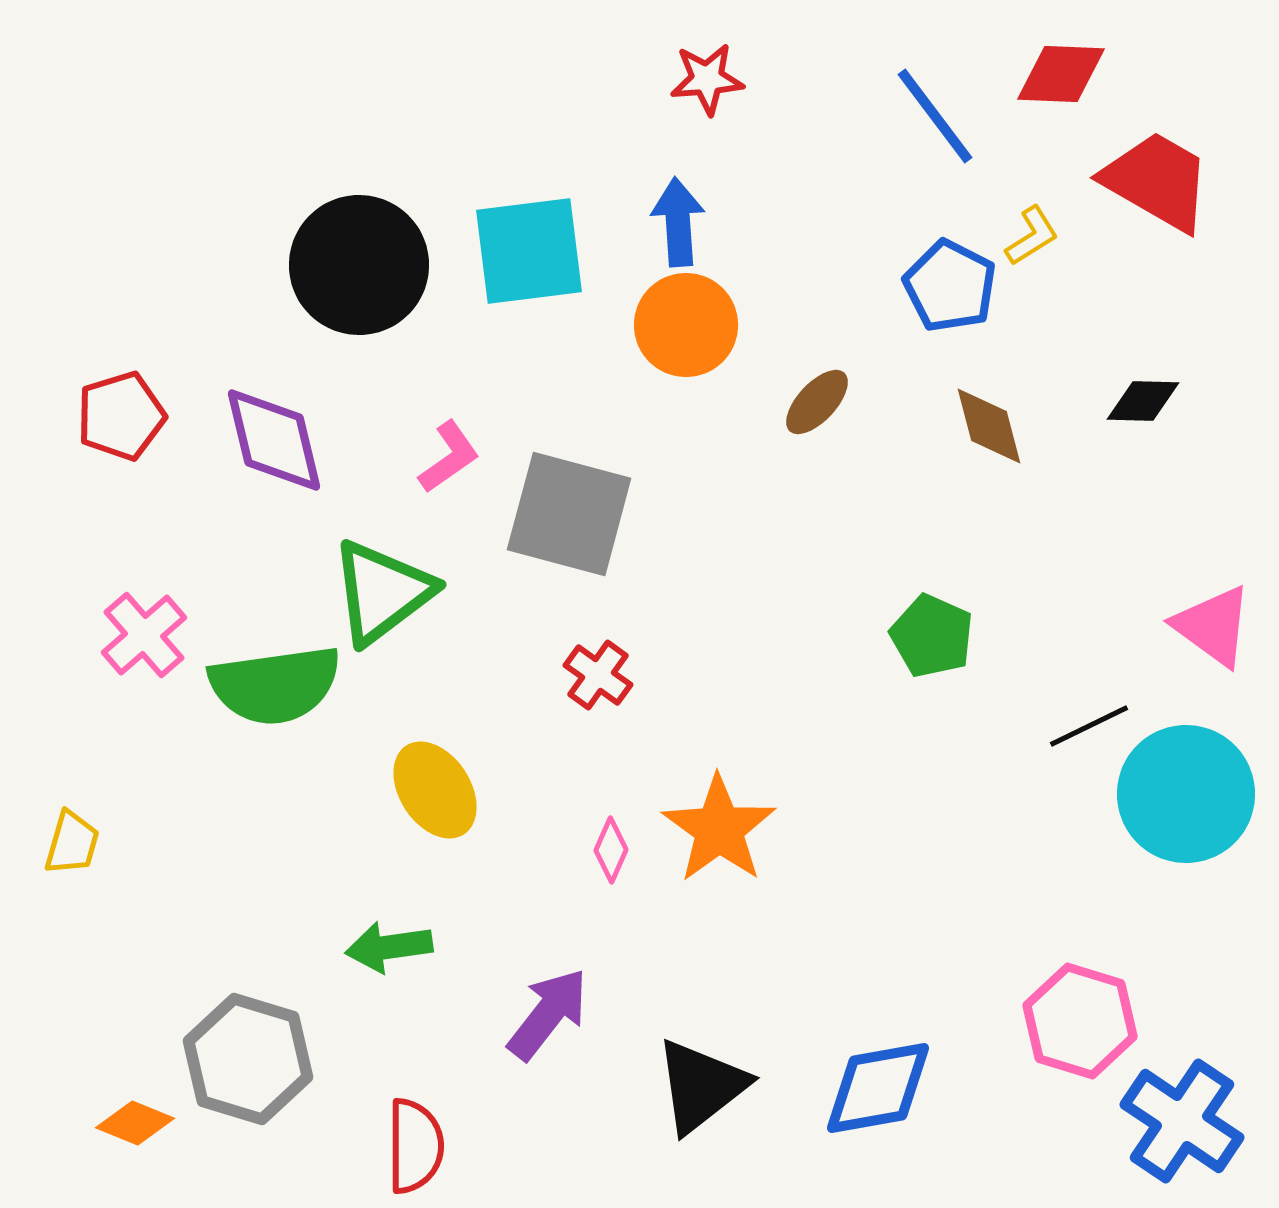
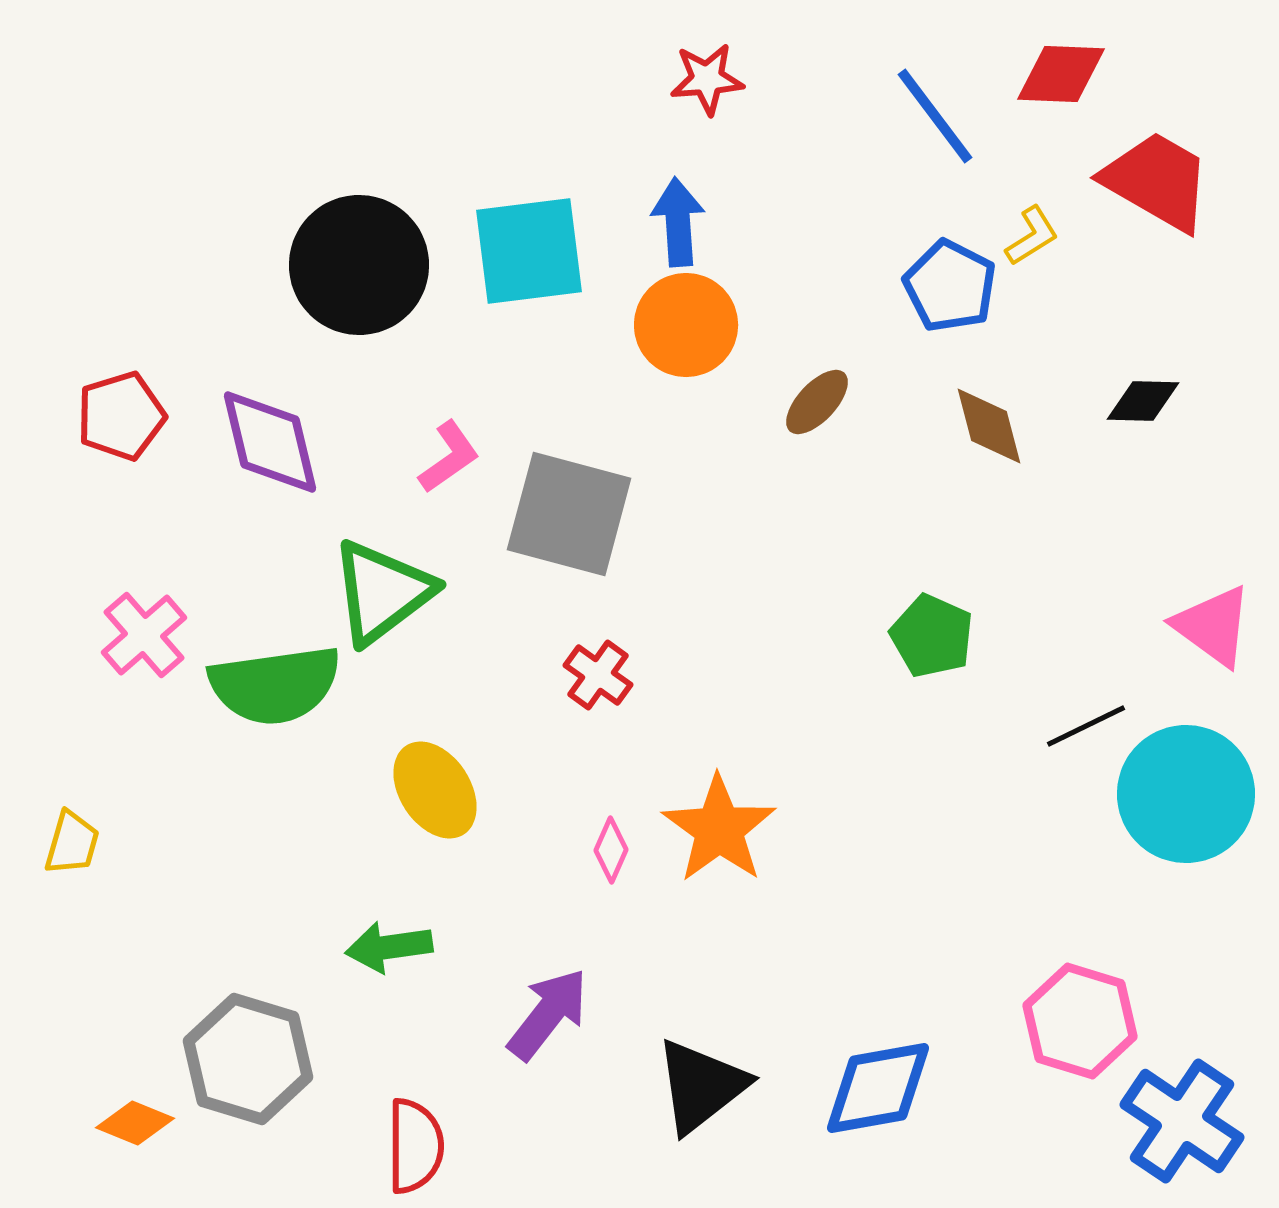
purple diamond: moved 4 px left, 2 px down
black line: moved 3 px left
